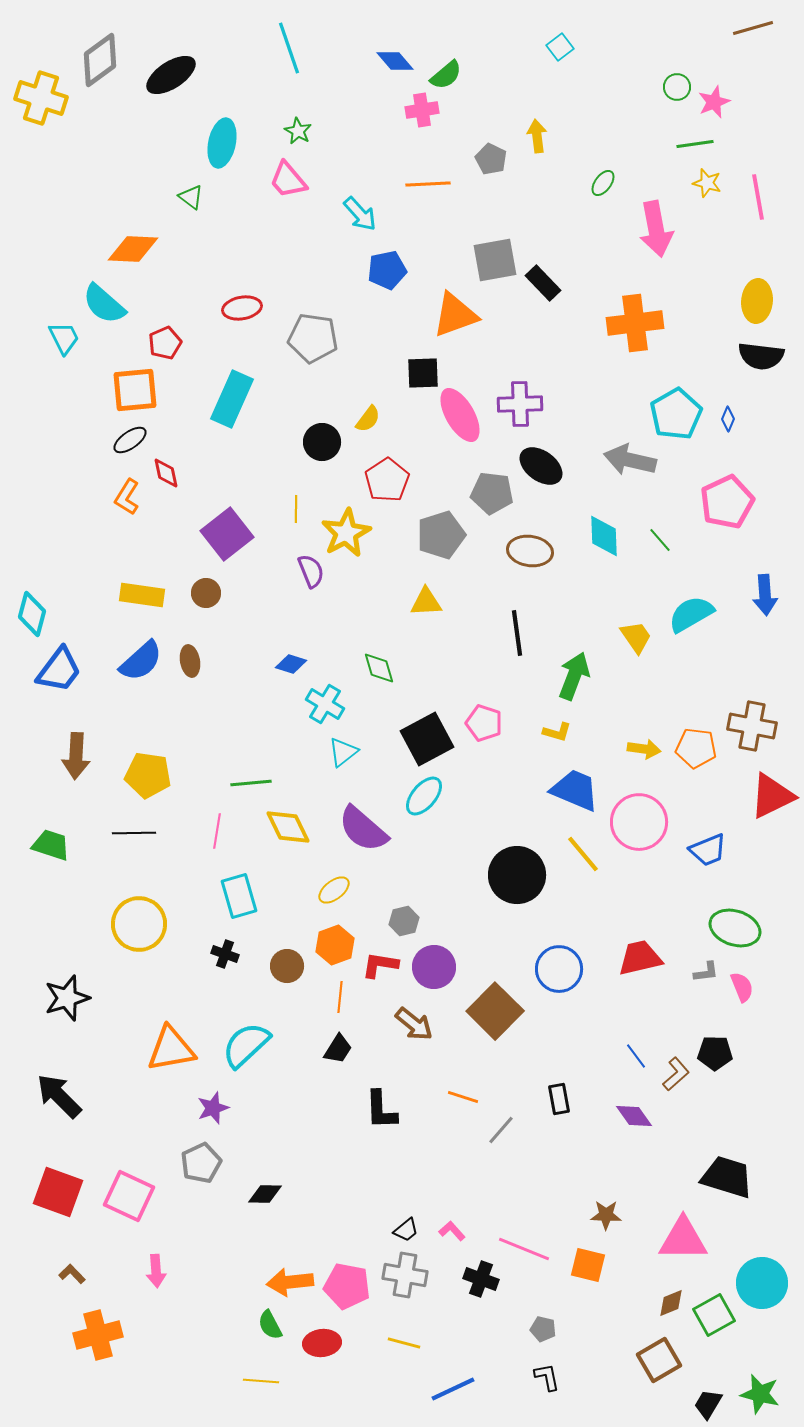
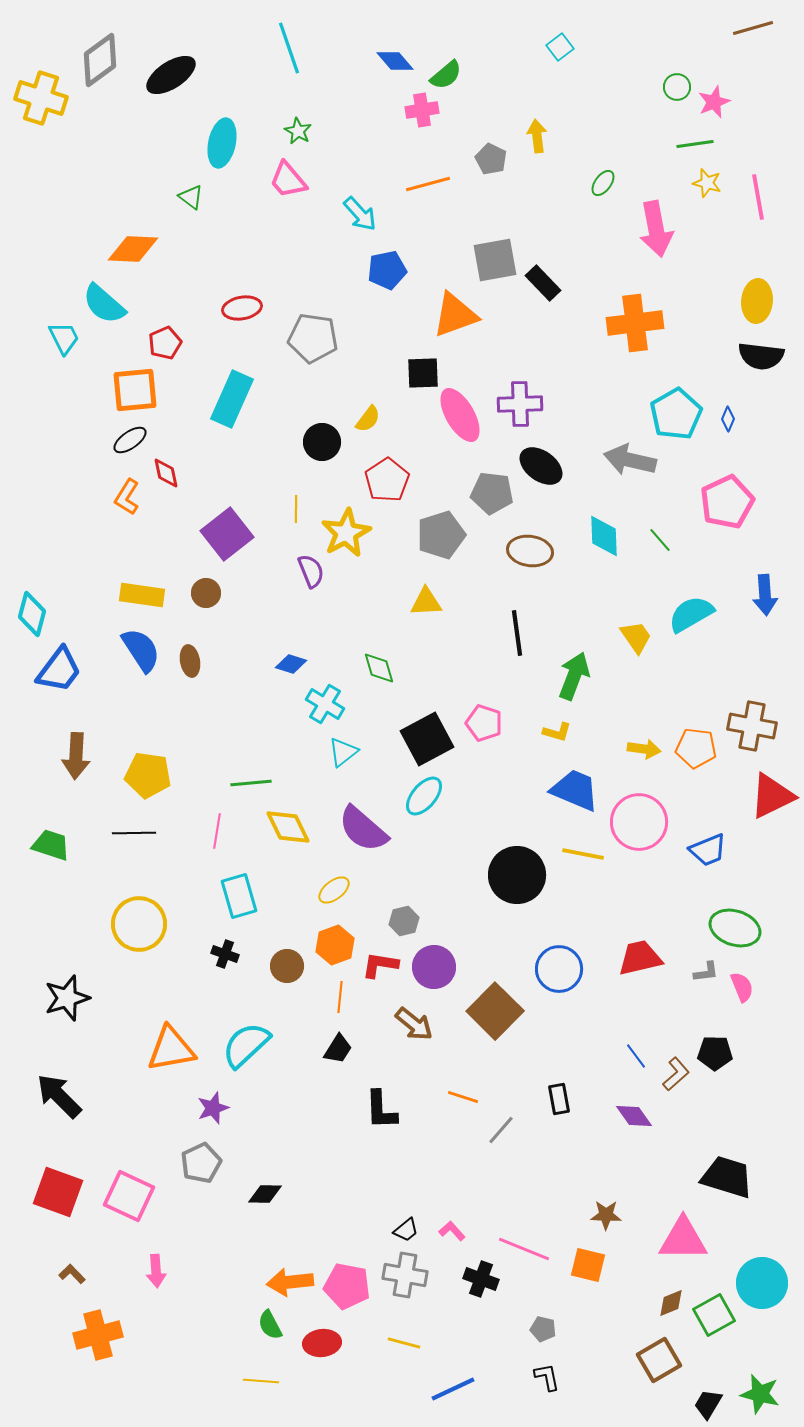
orange line at (428, 184): rotated 12 degrees counterclockwise
blue semicircle at (141, 661): moved 11 px up; rotated 81 degrees counterclockwise
yellow line at (583, 854): rotated 39 degrees counterclockwise
